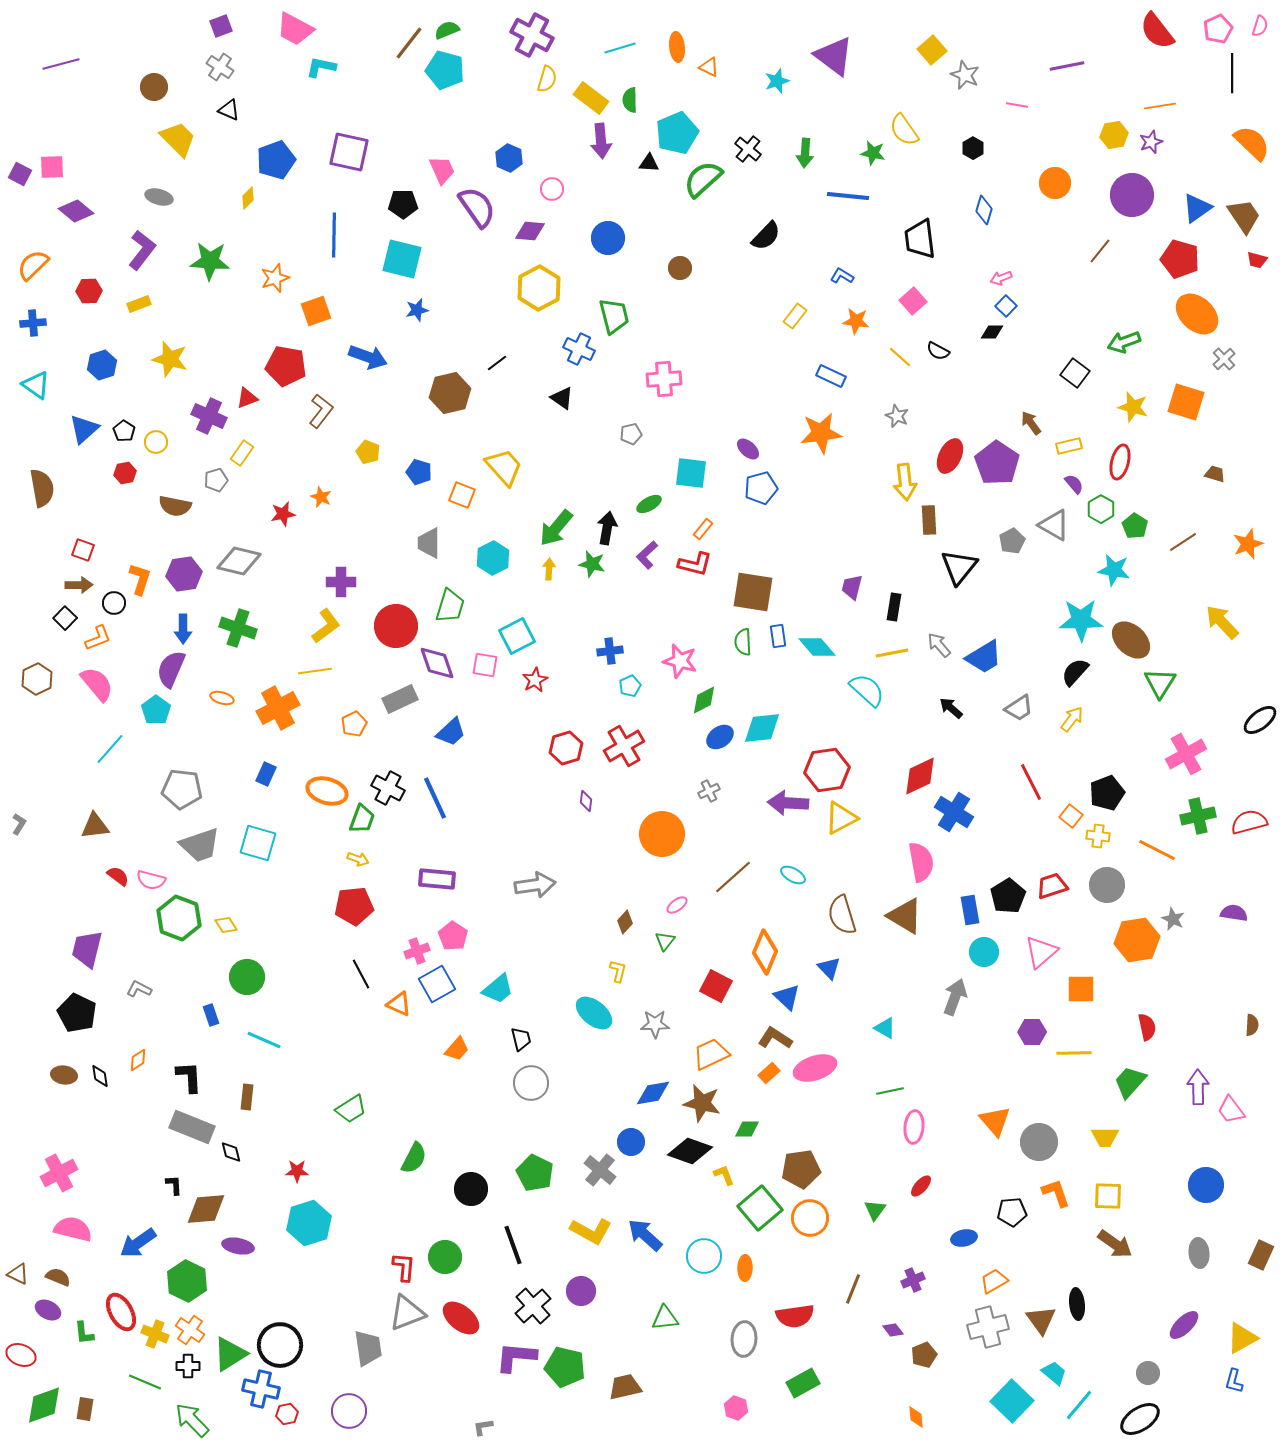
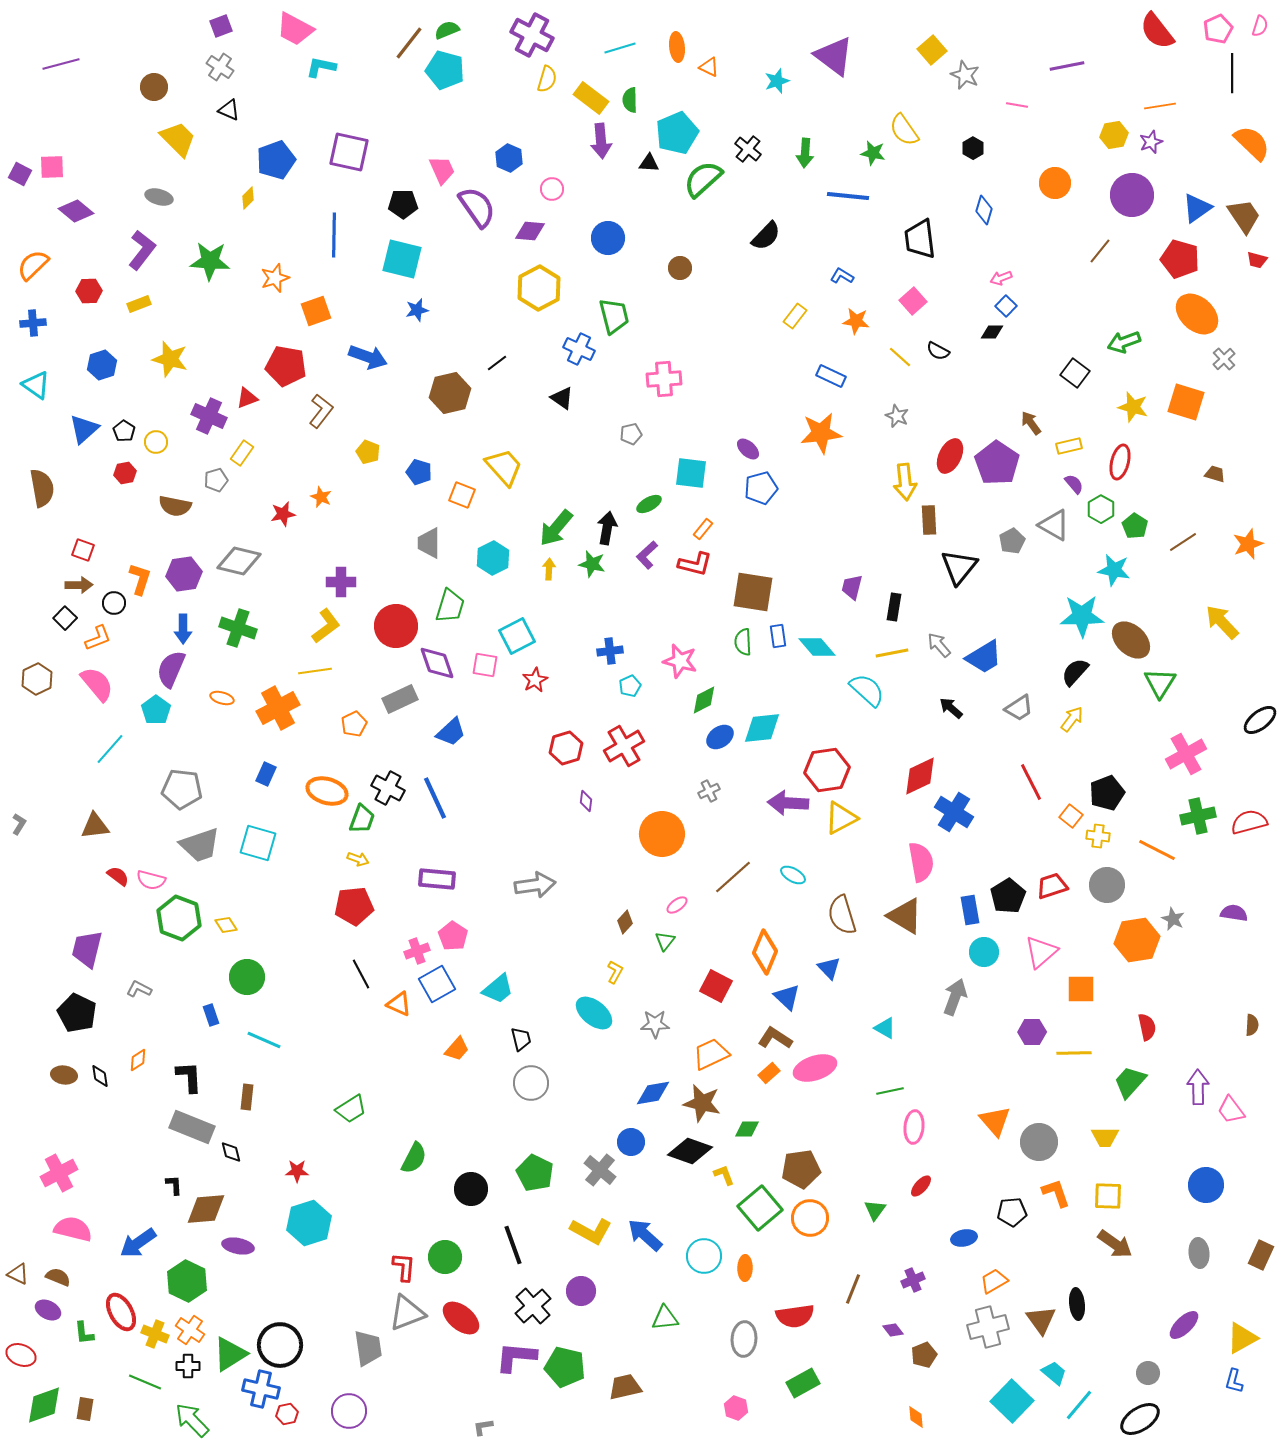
cyan star at (1081, 620): moved 1 px right, 4 px up
yellow L-shape at (618, 971): moved 3 px left, 1 px down; rotated 15 degrees clockwise
